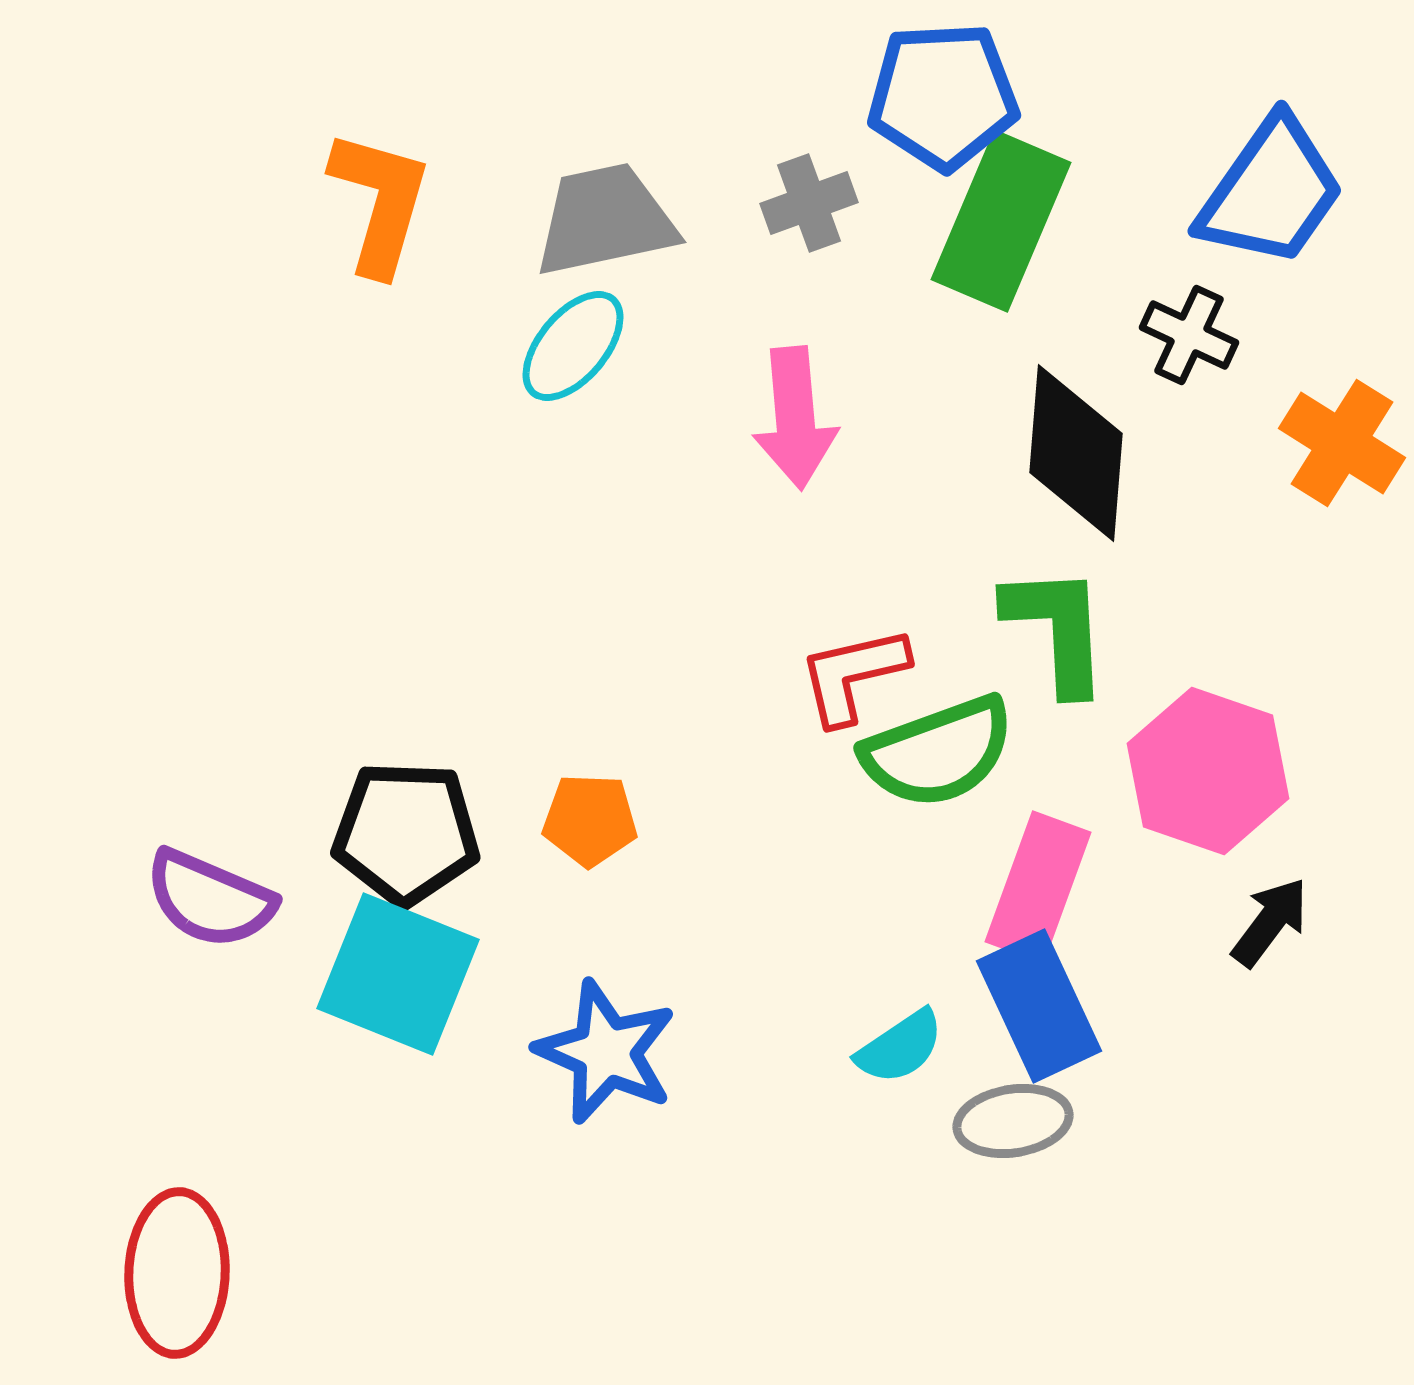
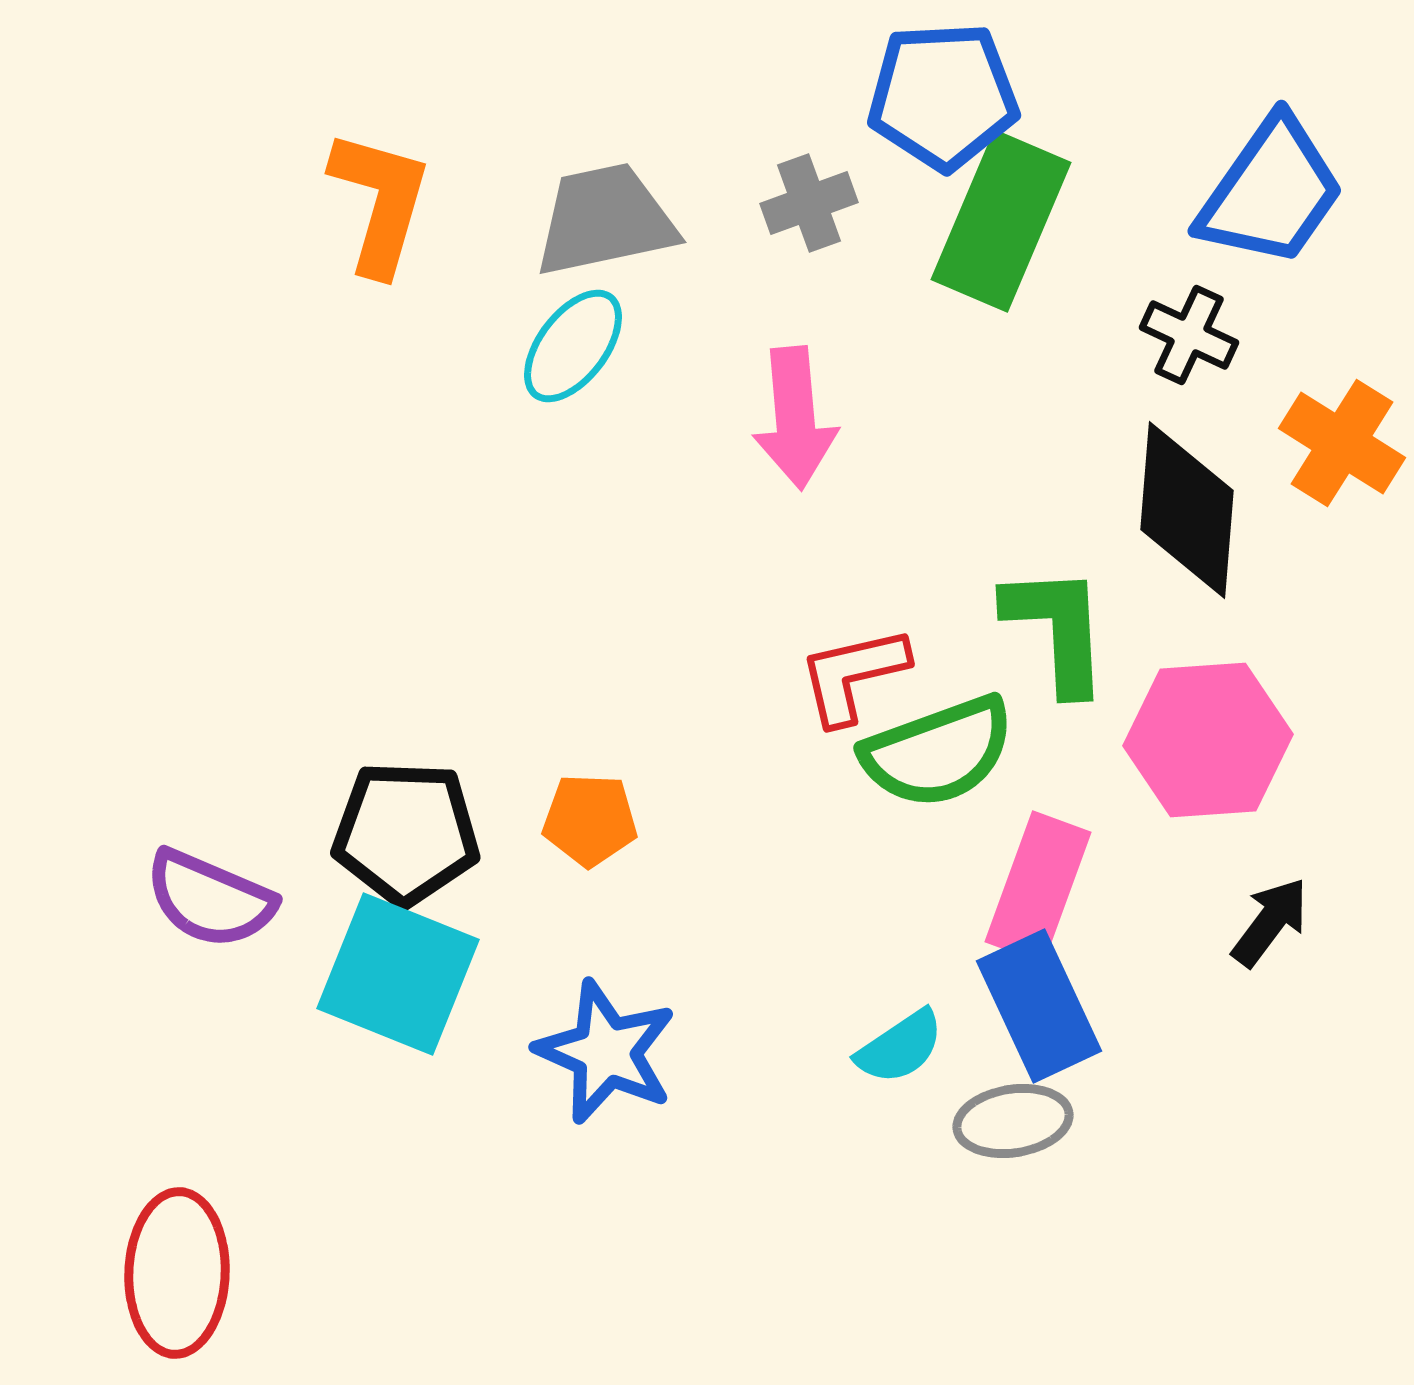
cyan ellipse: rotated 3 degrees counterclockwise
black diamond: moved 111 px right, 57 px down
pink hexagon: moved 31 px up; rotated 23 degrees counterclockwise
